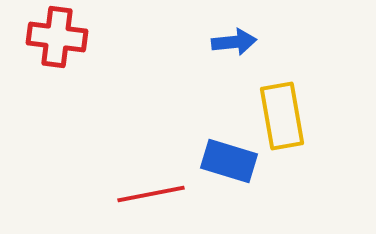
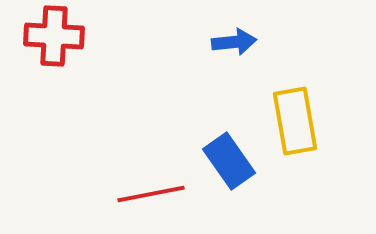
red cross: moved 3 px left, 1 px up; rotated 4 degrees counterclockwise
yellow rectangle: moved 13 px right, 5 px down
blue rectangle: rotated 38 degrees clockwise
